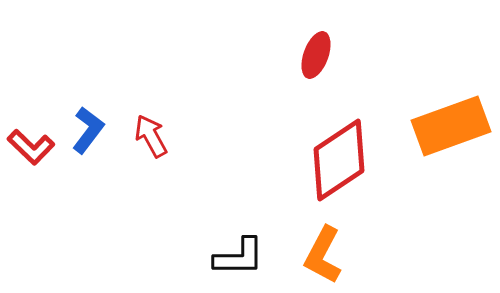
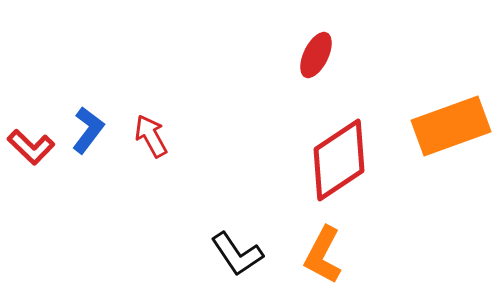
red ellipse: rotated 6 degrees clockwise
black L-shape: moved 2 px left, 3 px up; rotated 56 degrees clockwise
